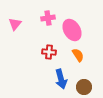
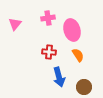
pink ellipse: rotated 15 degrees clockwise
blue arrow: moved 2 px left, 2 px up
